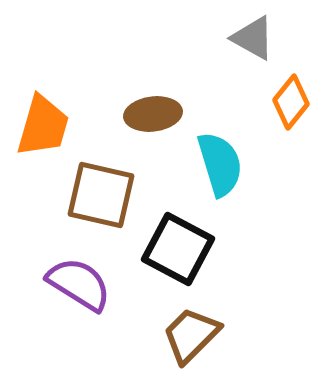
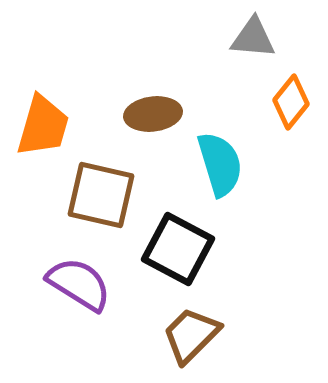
gray triangle: rotated 24 degrees counterclockwise
